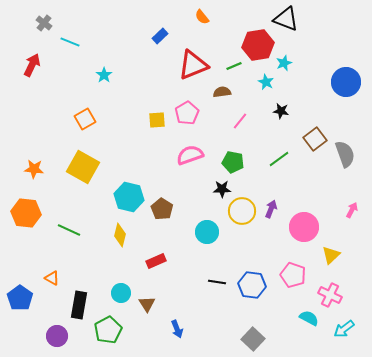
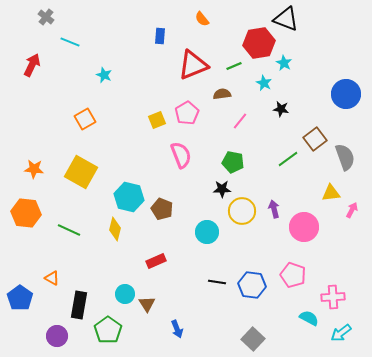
orange semicircle at (202, 17): moved 2 px down
gray cross at (44, 23): moved 2 px right, 6 px up
blue rectangle at (160, 36): rotated 42 degrees counterclockwise
red hexagon at (258, 45): moved 1 px right, 2 px up
cyan star at (284, 63): rotated 21 degrees counterclockwise
cyan star at (104, 75): rotated 14 degrees counterclockwise
cyan star at (266, 82): moved 2 px left, 1 px down
blue circle at (346, 82): moved 12 px down
brown semicircle at (222, 92): moved 2 px down
black star at (281, 111): moved 2 px up
yellow square at (157, 120): rotated 18 degrees counterclockwise
gray semicircle at (345, 154): moved 3 px down
pink semicircle at (190, 155): moved 9 px left; rotated 88 degrees clockwise
green line at (279, 159): moved 9 px right
yellow square at (83, 167): moved 2 px left, 5 px down
brown pentagon at (162, 209): rotated 10 degrees counterclockwise
purple arrow at (271, 209): moved 3 px right; rotated 36 degrees counterclockwise
yellow diamond at (120, 235): moved 5 px left, 6 px up
yellow triangle at (331, 255): moved 62 px up; rotated 36 degrees clockwise
cyan circle at (121, 293): moved 4 px right, 1 px down
pink cross at (330, 295): moved 3 px right, 2 px down; rotated 30 degrees counterclockwise
cyan arrow at (344, 329): moved 3 px left, 4 px down
green pentagon at (108, 330): rotated 8 degrees counterclockwise
